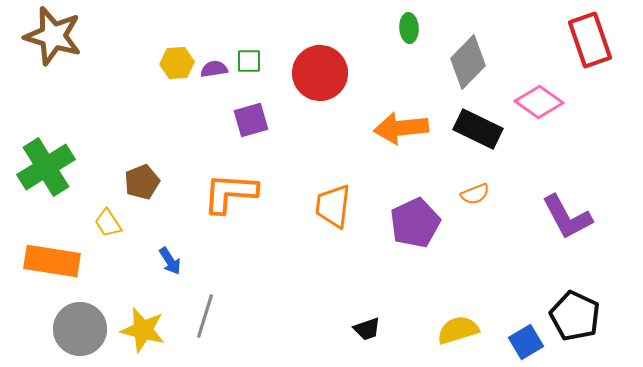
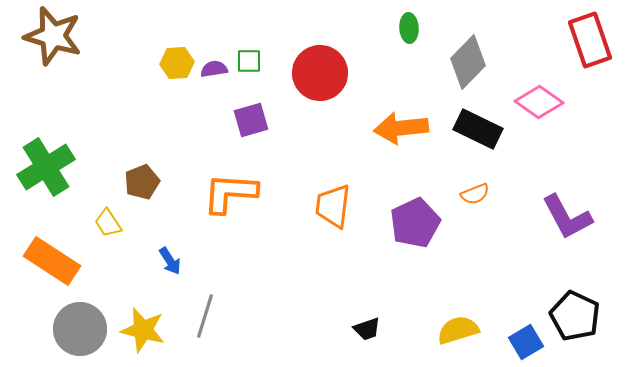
orange rectangle: rotated 24 degrees clockwise
